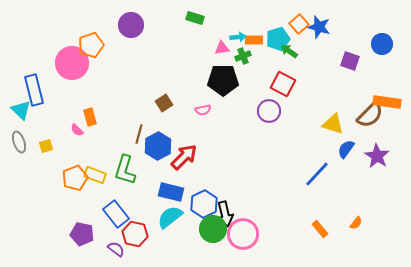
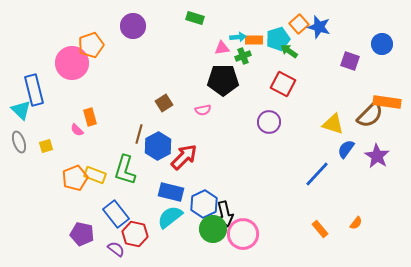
purple circle at (131, 25): moved 2 px right, 1 px down
purple circle at (269, 111): moved 11 px down
